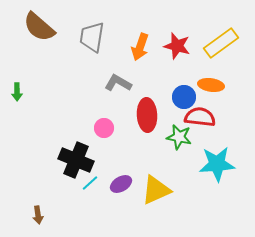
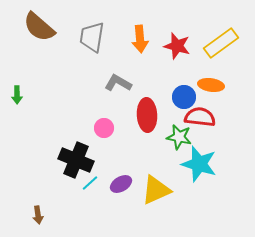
orange arrow: moved 8 px up; rotated 24 degrees counterclockwise
green arrow: moved 3 px down
cyan star: moved 18 px left; rotated 21 degrees clockwise
